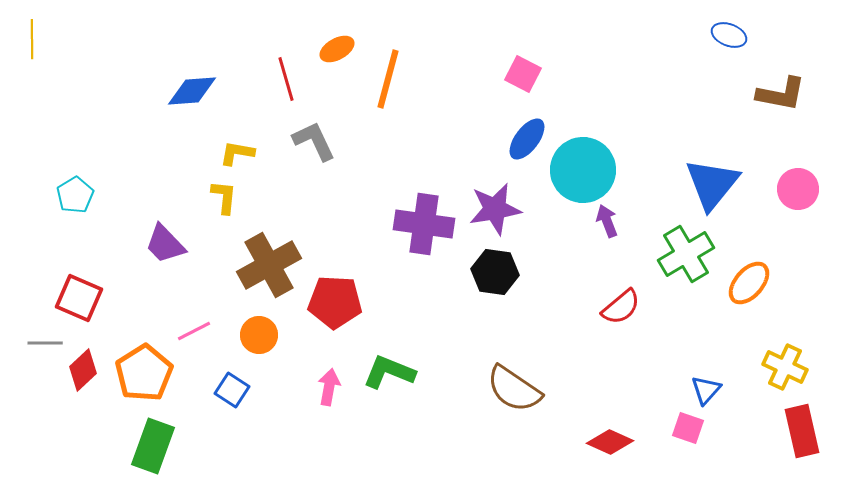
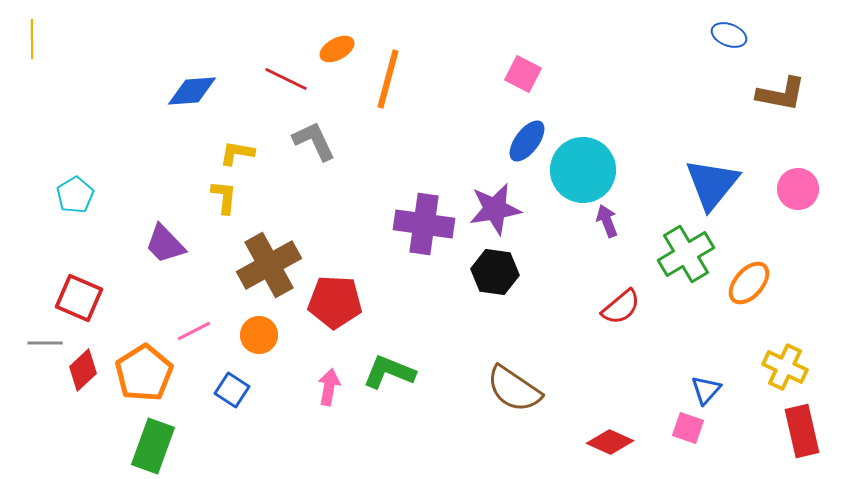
red line at (286, 79): rotated 48 degrees counterclockwise
blue ellipse at (527, 139): moved 2 px down
